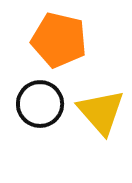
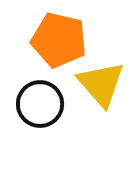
yellow triangle: moved 28 px up
